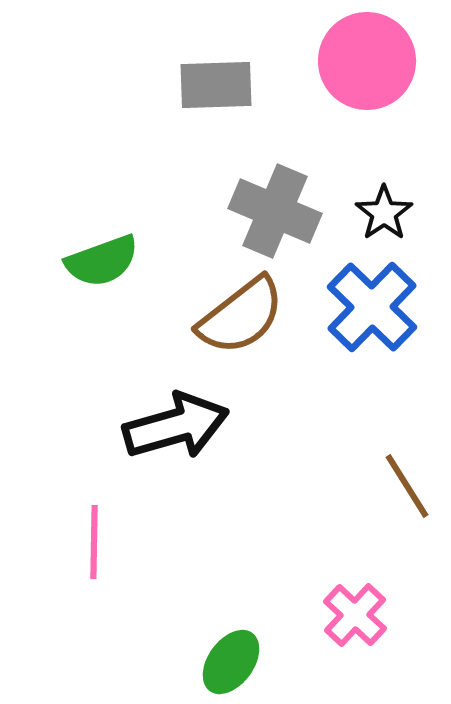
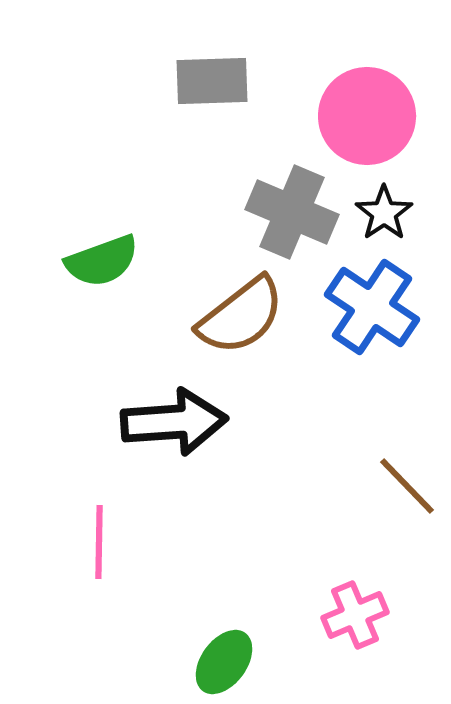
pink circle: moved 55 px down
gray rectangle: moved 4 px left, 4 px up
gray cross: moved 17 px right, 1 px down
blue cross: rotated 10 degrees counterclockwise
black arrow: moved 2 px left, 4 px up; rotated 12 degrees clockwise
brown line: rotated 12 degrees counterclockwise
pink line: moved 5 px right
pink cross: rotated 24 degrees clockwise
green ellipse: moved 7 px left
